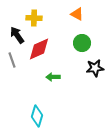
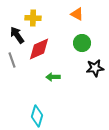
yellow cross: moved 1 px left
